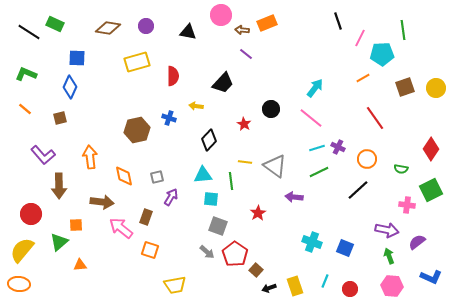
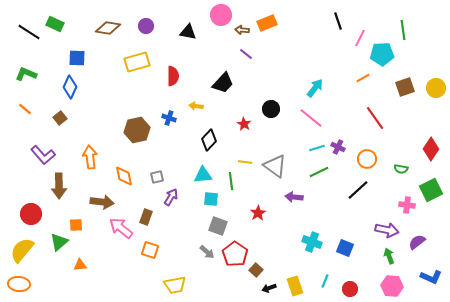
brown square at (60, 118): rotated 24 degrees counterclockwise
